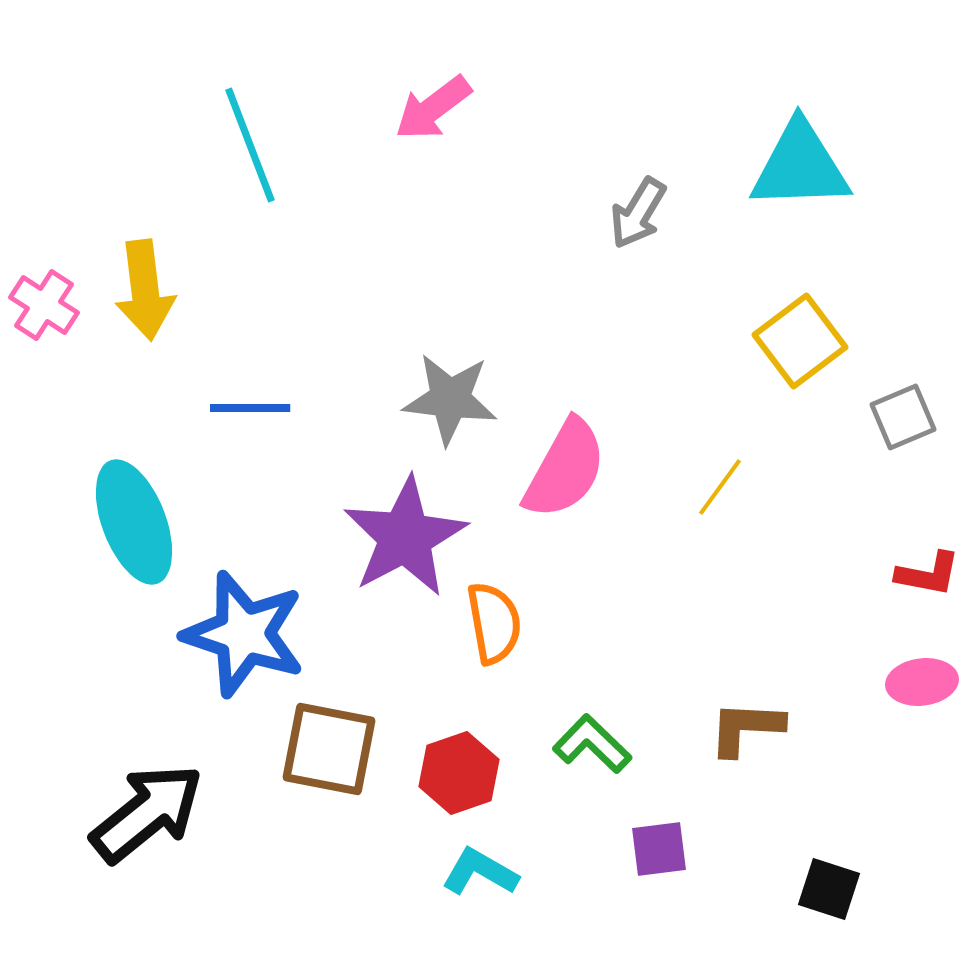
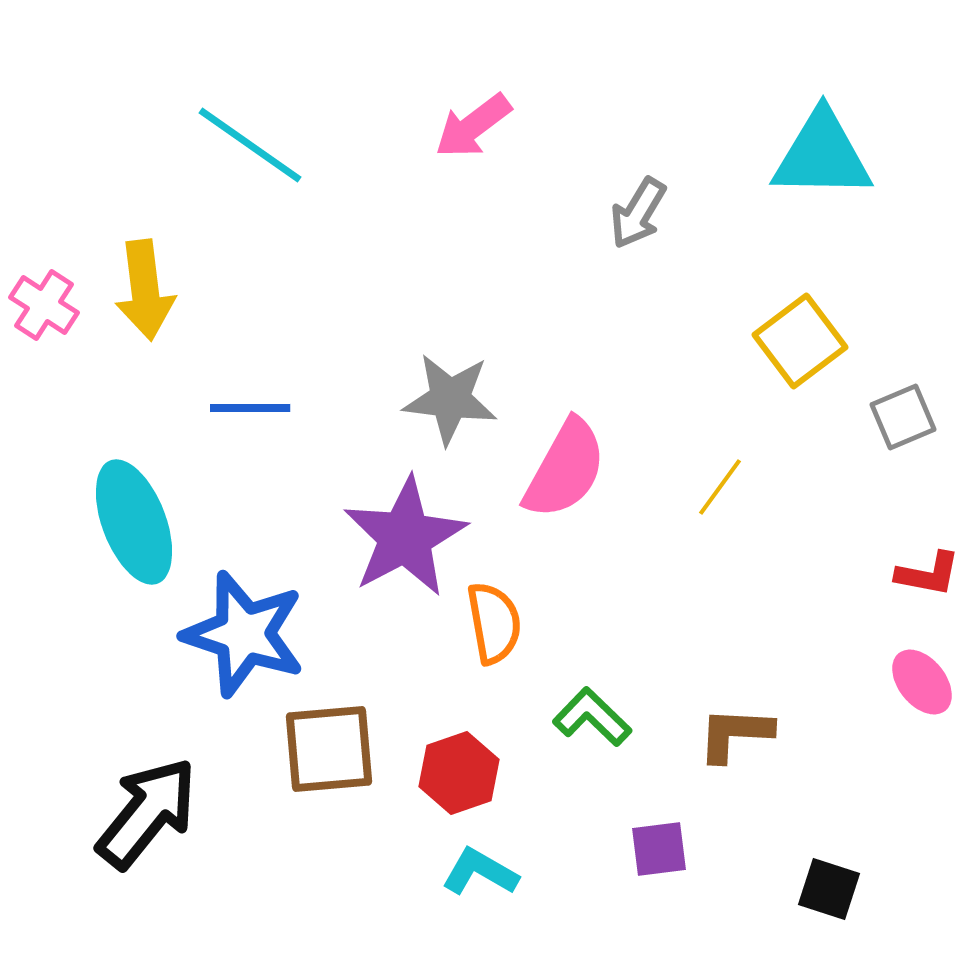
pink arrow: moved 40 px right, 18 px down
cyan line: rotated 34 degrees counterclockwise
cyan triangle: moved 22 px right, 11 px up; rotated 3 degrees clockwise
pink ellipse: rotated 58 degrees clockwise
brown L-shape: moved 11 px left, 6 px down
green L-shape: moved 27 px up
brown square: rotated 16 degrees counterclockwise
black arrow: rotated 12 degrees counterclockwise
